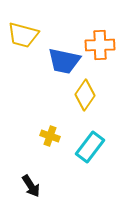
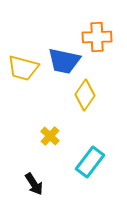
yellow trapezoid: moved 33 px down
orange cross: moved 3 px left, 8 px up
yellow cross: rotated 24 degrees clockwise
cyan rectangle: moved 15 px down
black arrow: moved 3 px right, 2 px up
